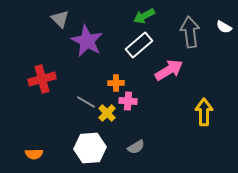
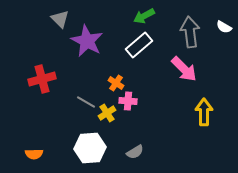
pink arrow: moved 15 px right, 1 px up; rotated 76 degrees clockwise
orange cross: rotated 35 degrees clockwise
yellow cross: rotated 12 degrees clockwise
gray semicircle: moved 1 px left, 5 px down
